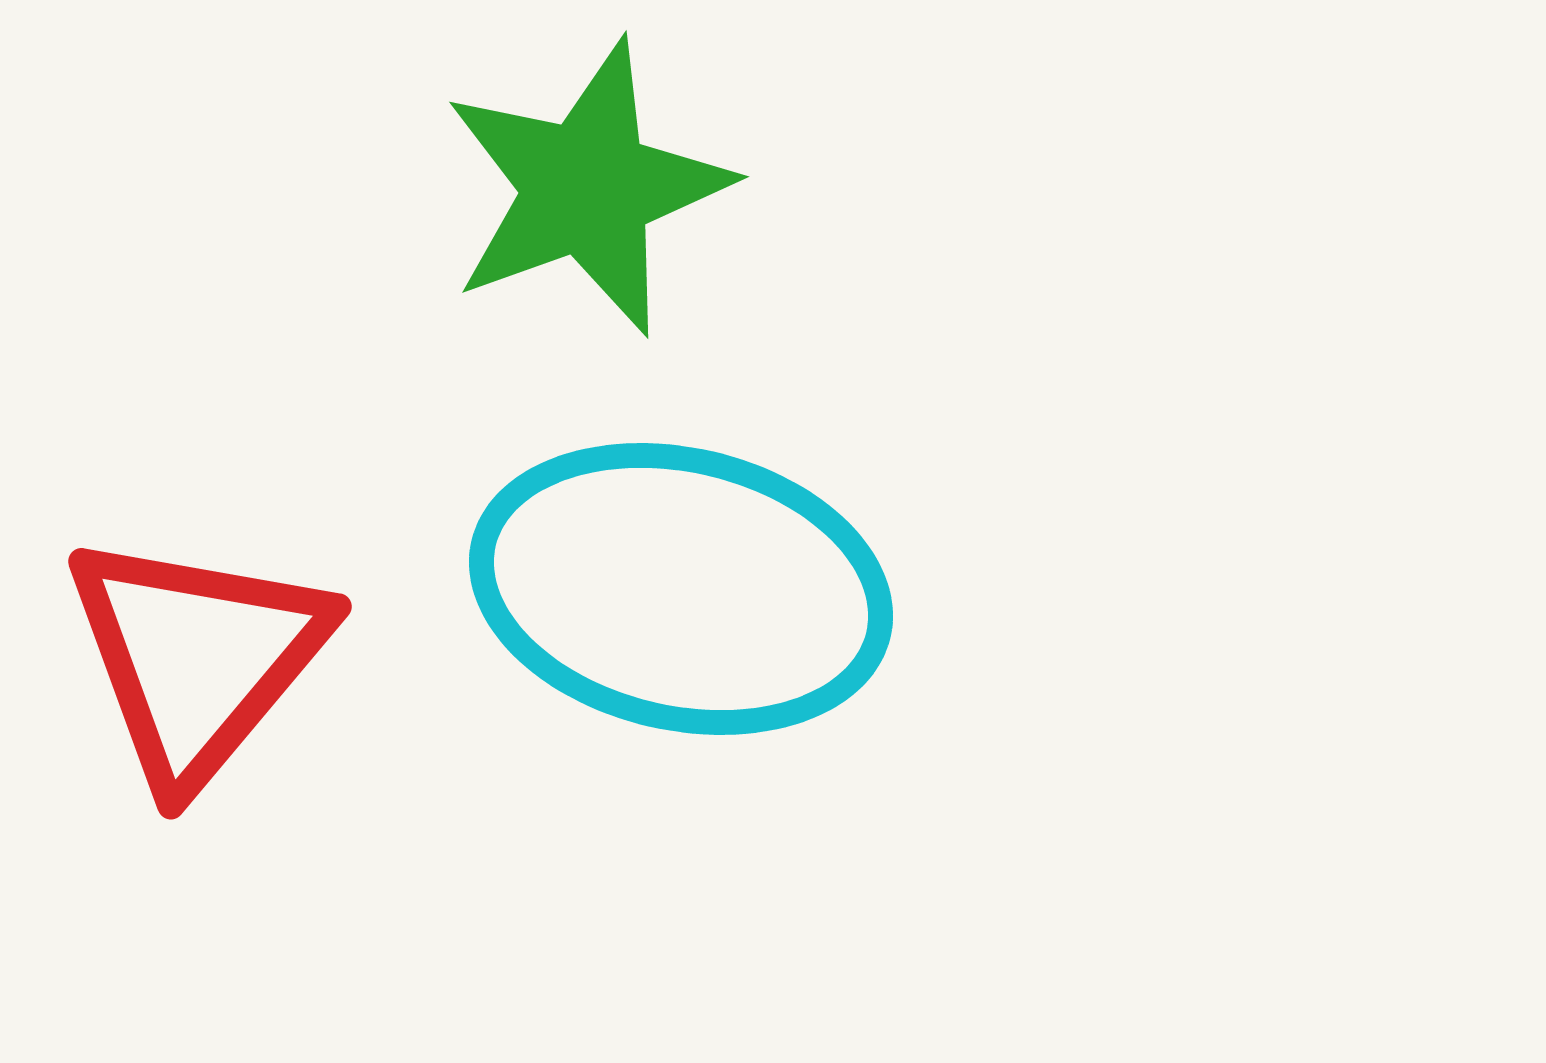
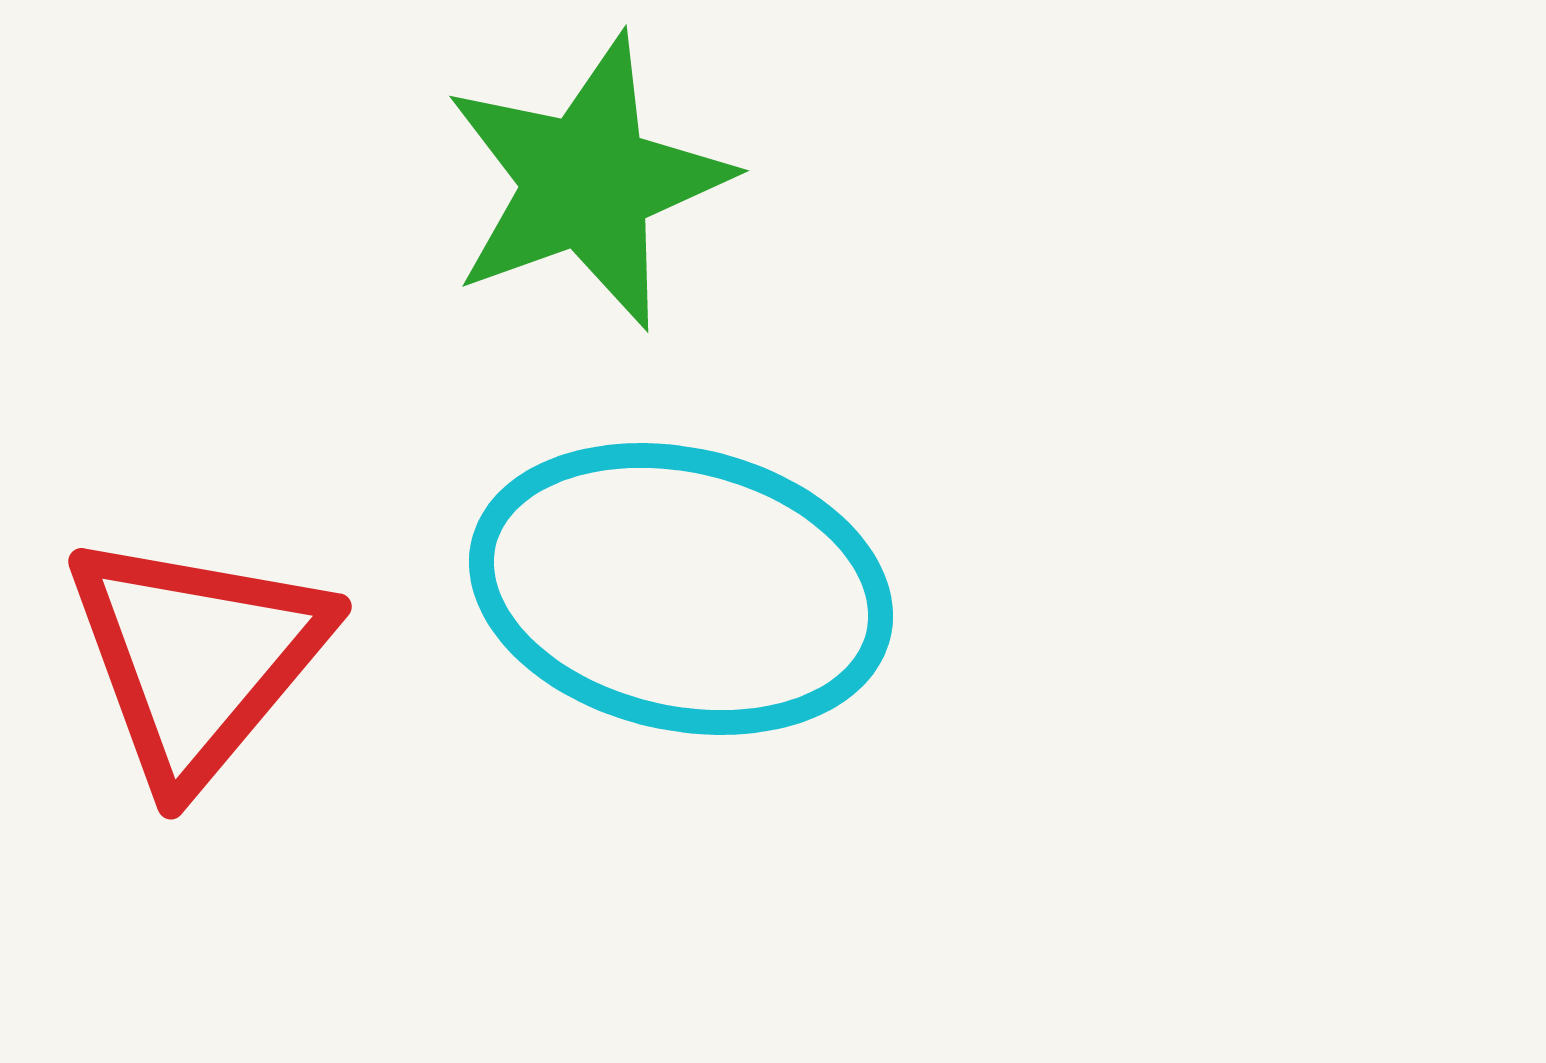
green star: moved 6 px up
